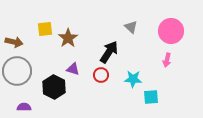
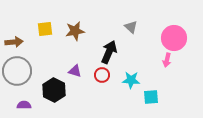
pink circle: moved 3 px right, 7 px down
brown star: moved 7 px right, 7 px up; rotated 24 degrees clockwise
brown arrow: rotated 18 degrees counterclockwise
black arrow: rotated 10 degrees counterclockwise
purple triangle: moved 2 px right, 2 px down
red circle: moved 1 px right
cyan star: moved 2 px left, 1 px down
black hexagon: moved 3 px down
purple semicircle: moved 2 px up
